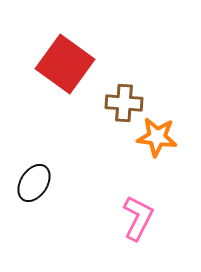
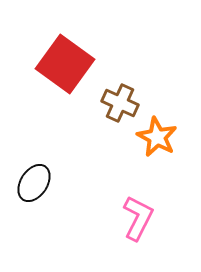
brown cross: moved 4 px left; rotated 21 degrees clockwise
orange star: rotated 21 degrees clockwise
